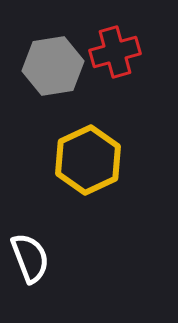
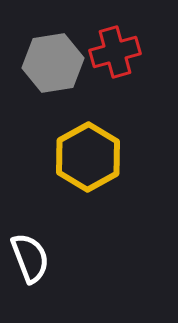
gray hexagon: moved 3 px up
yellow hexagon: moved 3 px up; rotated 4 degrees counterclockwise
